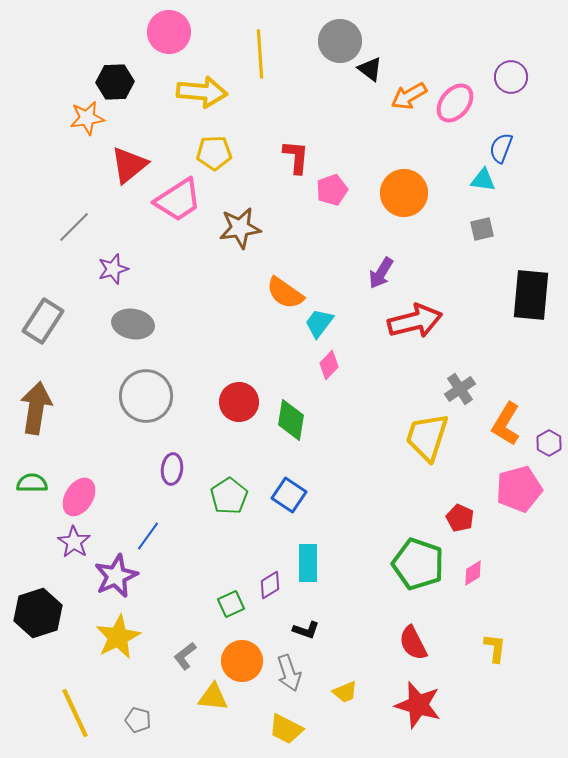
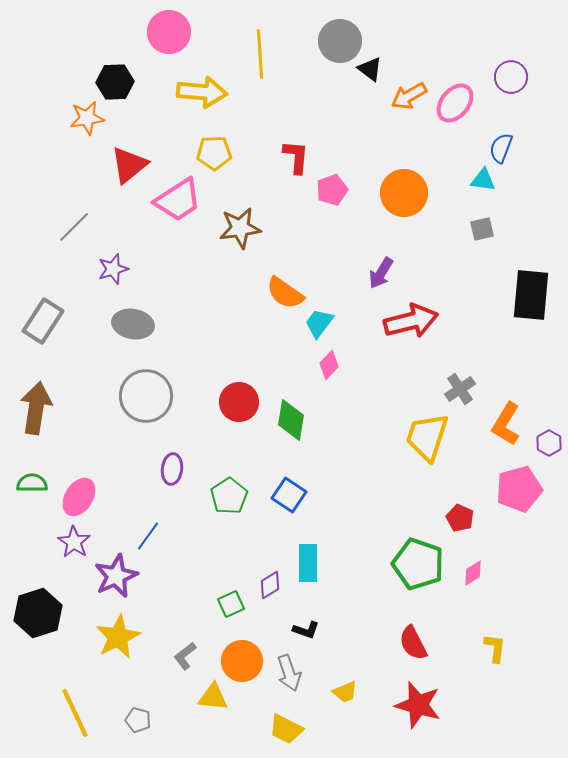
red arrow at (415, 321): moved 4 px left
